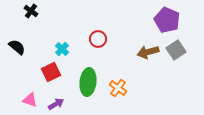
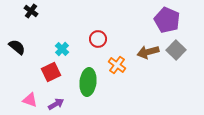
gray square: rotated 12 degrees counterclockwise
orange cross: moved 1 px left, 23 px up
